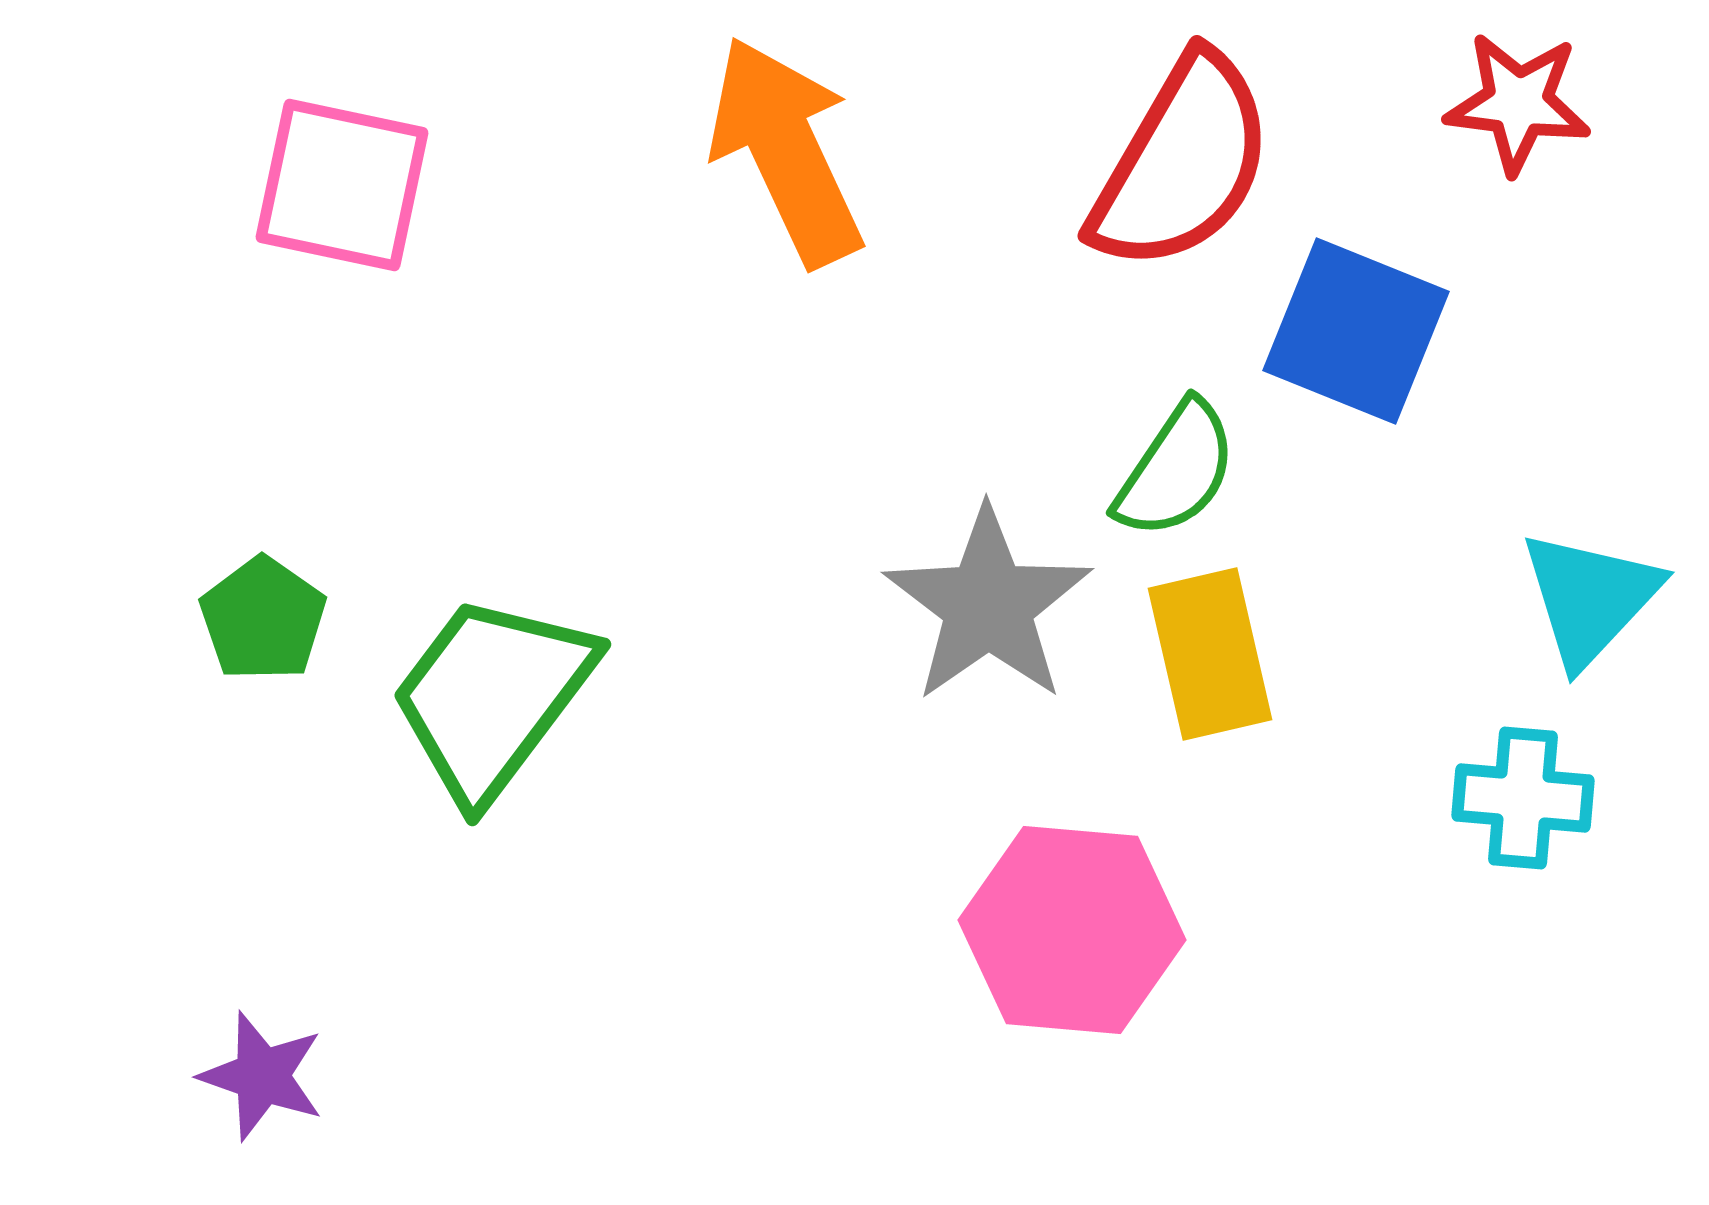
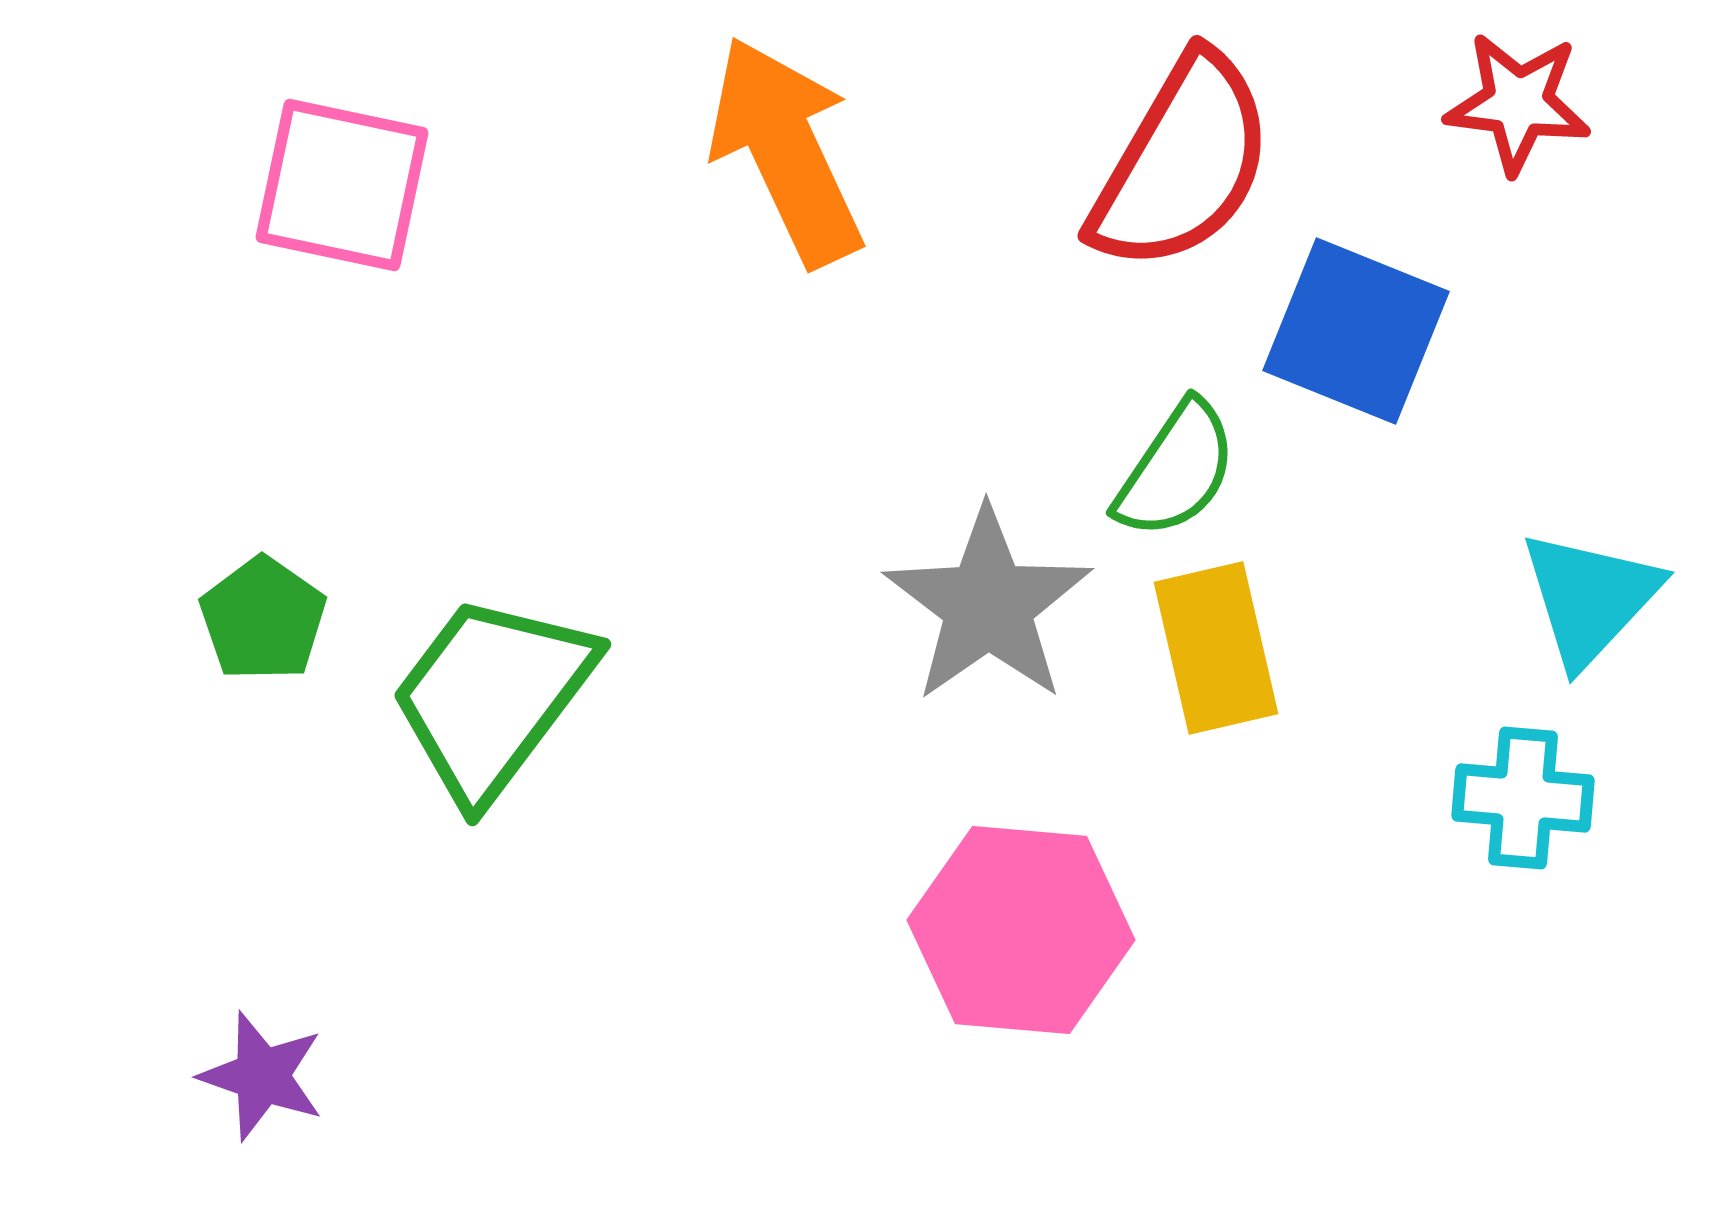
yellow rectangle: moved 6 px right, 6 px up
pink hexagon: moved 51 px left
